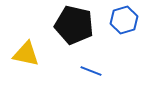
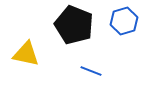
blue hexagon: moved 1 px down
black pentagon: rotated 9 degrees clockwise
